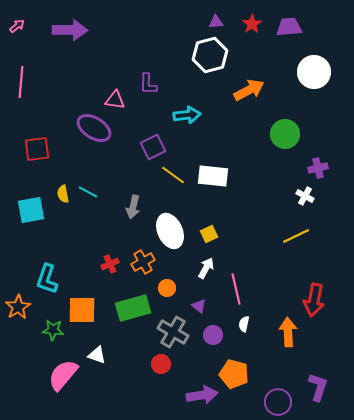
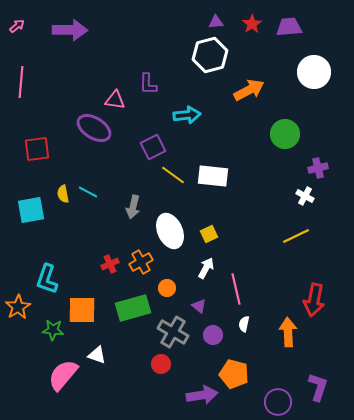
orange cross at (143, 262): moved 2 px left
